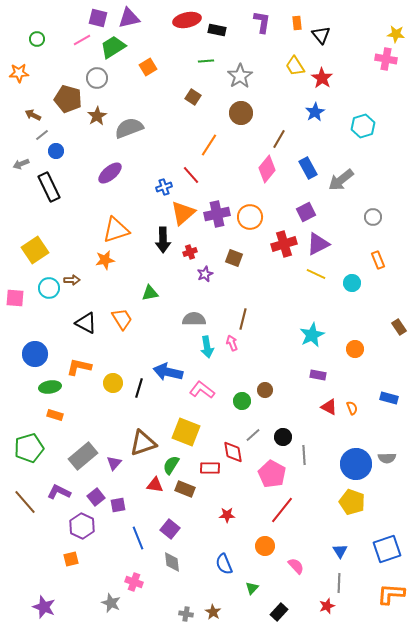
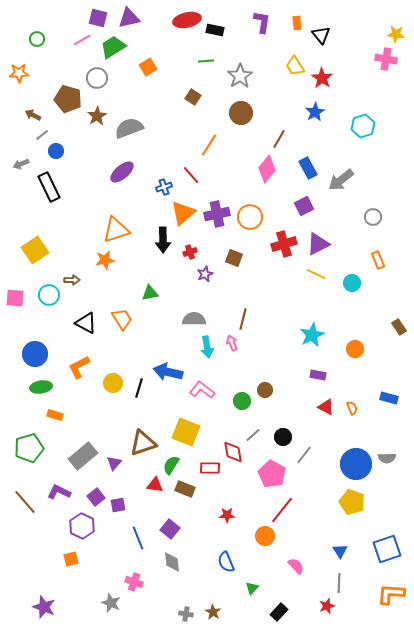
black rectangle at (217, 30): moved 2 px left
purple ellipse at (110, 173): moved 12 px right, 1 px up
purple square at (306, 212): moved 2 px left, 6 px up
cyan circle at (49, 288): moved 7 px down
orange L-shape at (79, 367): rotated 40 degrees counterclockwise
green ellipse at (50, 387): moved 9 px left
red triangle at (329, 407): moved 3 px left
gray line at (304, 455): rotated 42 degrees clockwise
orange circle at (265, 546): moved 10 px up
blue semicircle at (224, 564): moved 2 px right, 2 px up
